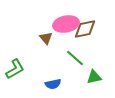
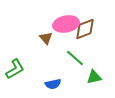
brown diamond: rotated 10 degrees counterclockwise
